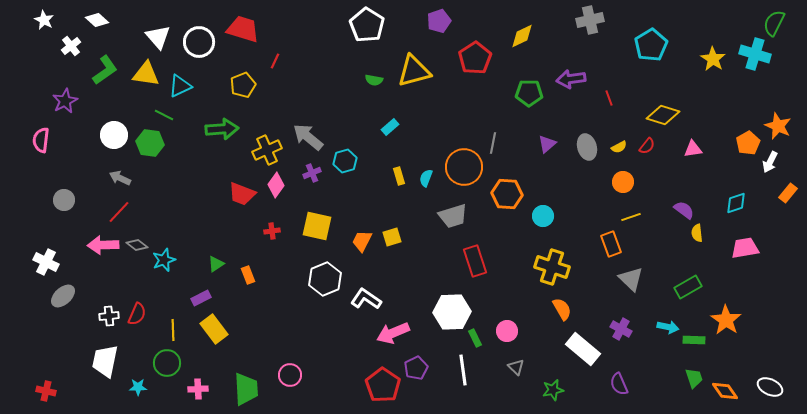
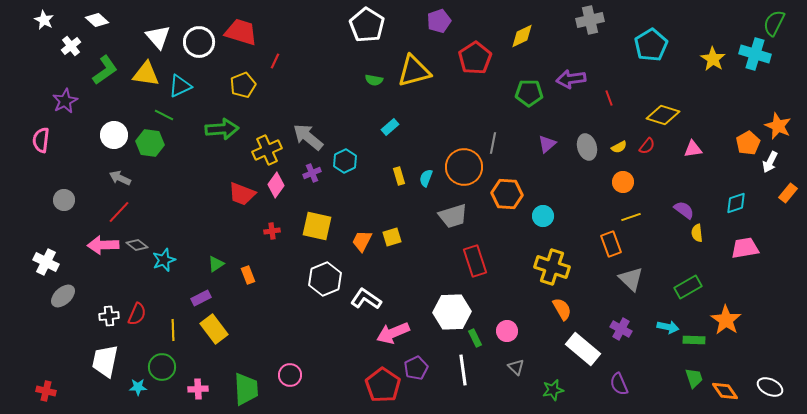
red trapezoid at (243, 29): moved 2 px left, 3 px down
cyan hexagon at (345, 161): rotated 10 degrees counterclockwise
green circle at (167, 363): moved 5 px left, 4 px down
